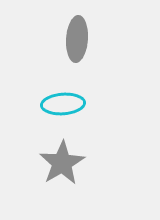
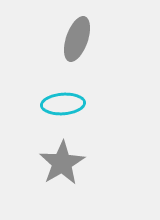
gray ellipse: rotated 15 degrees clockwise
